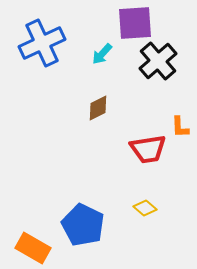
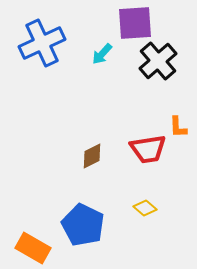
brown diamond: moved 6 px left, 48 px down
orange L-shape: moved 2 px left
